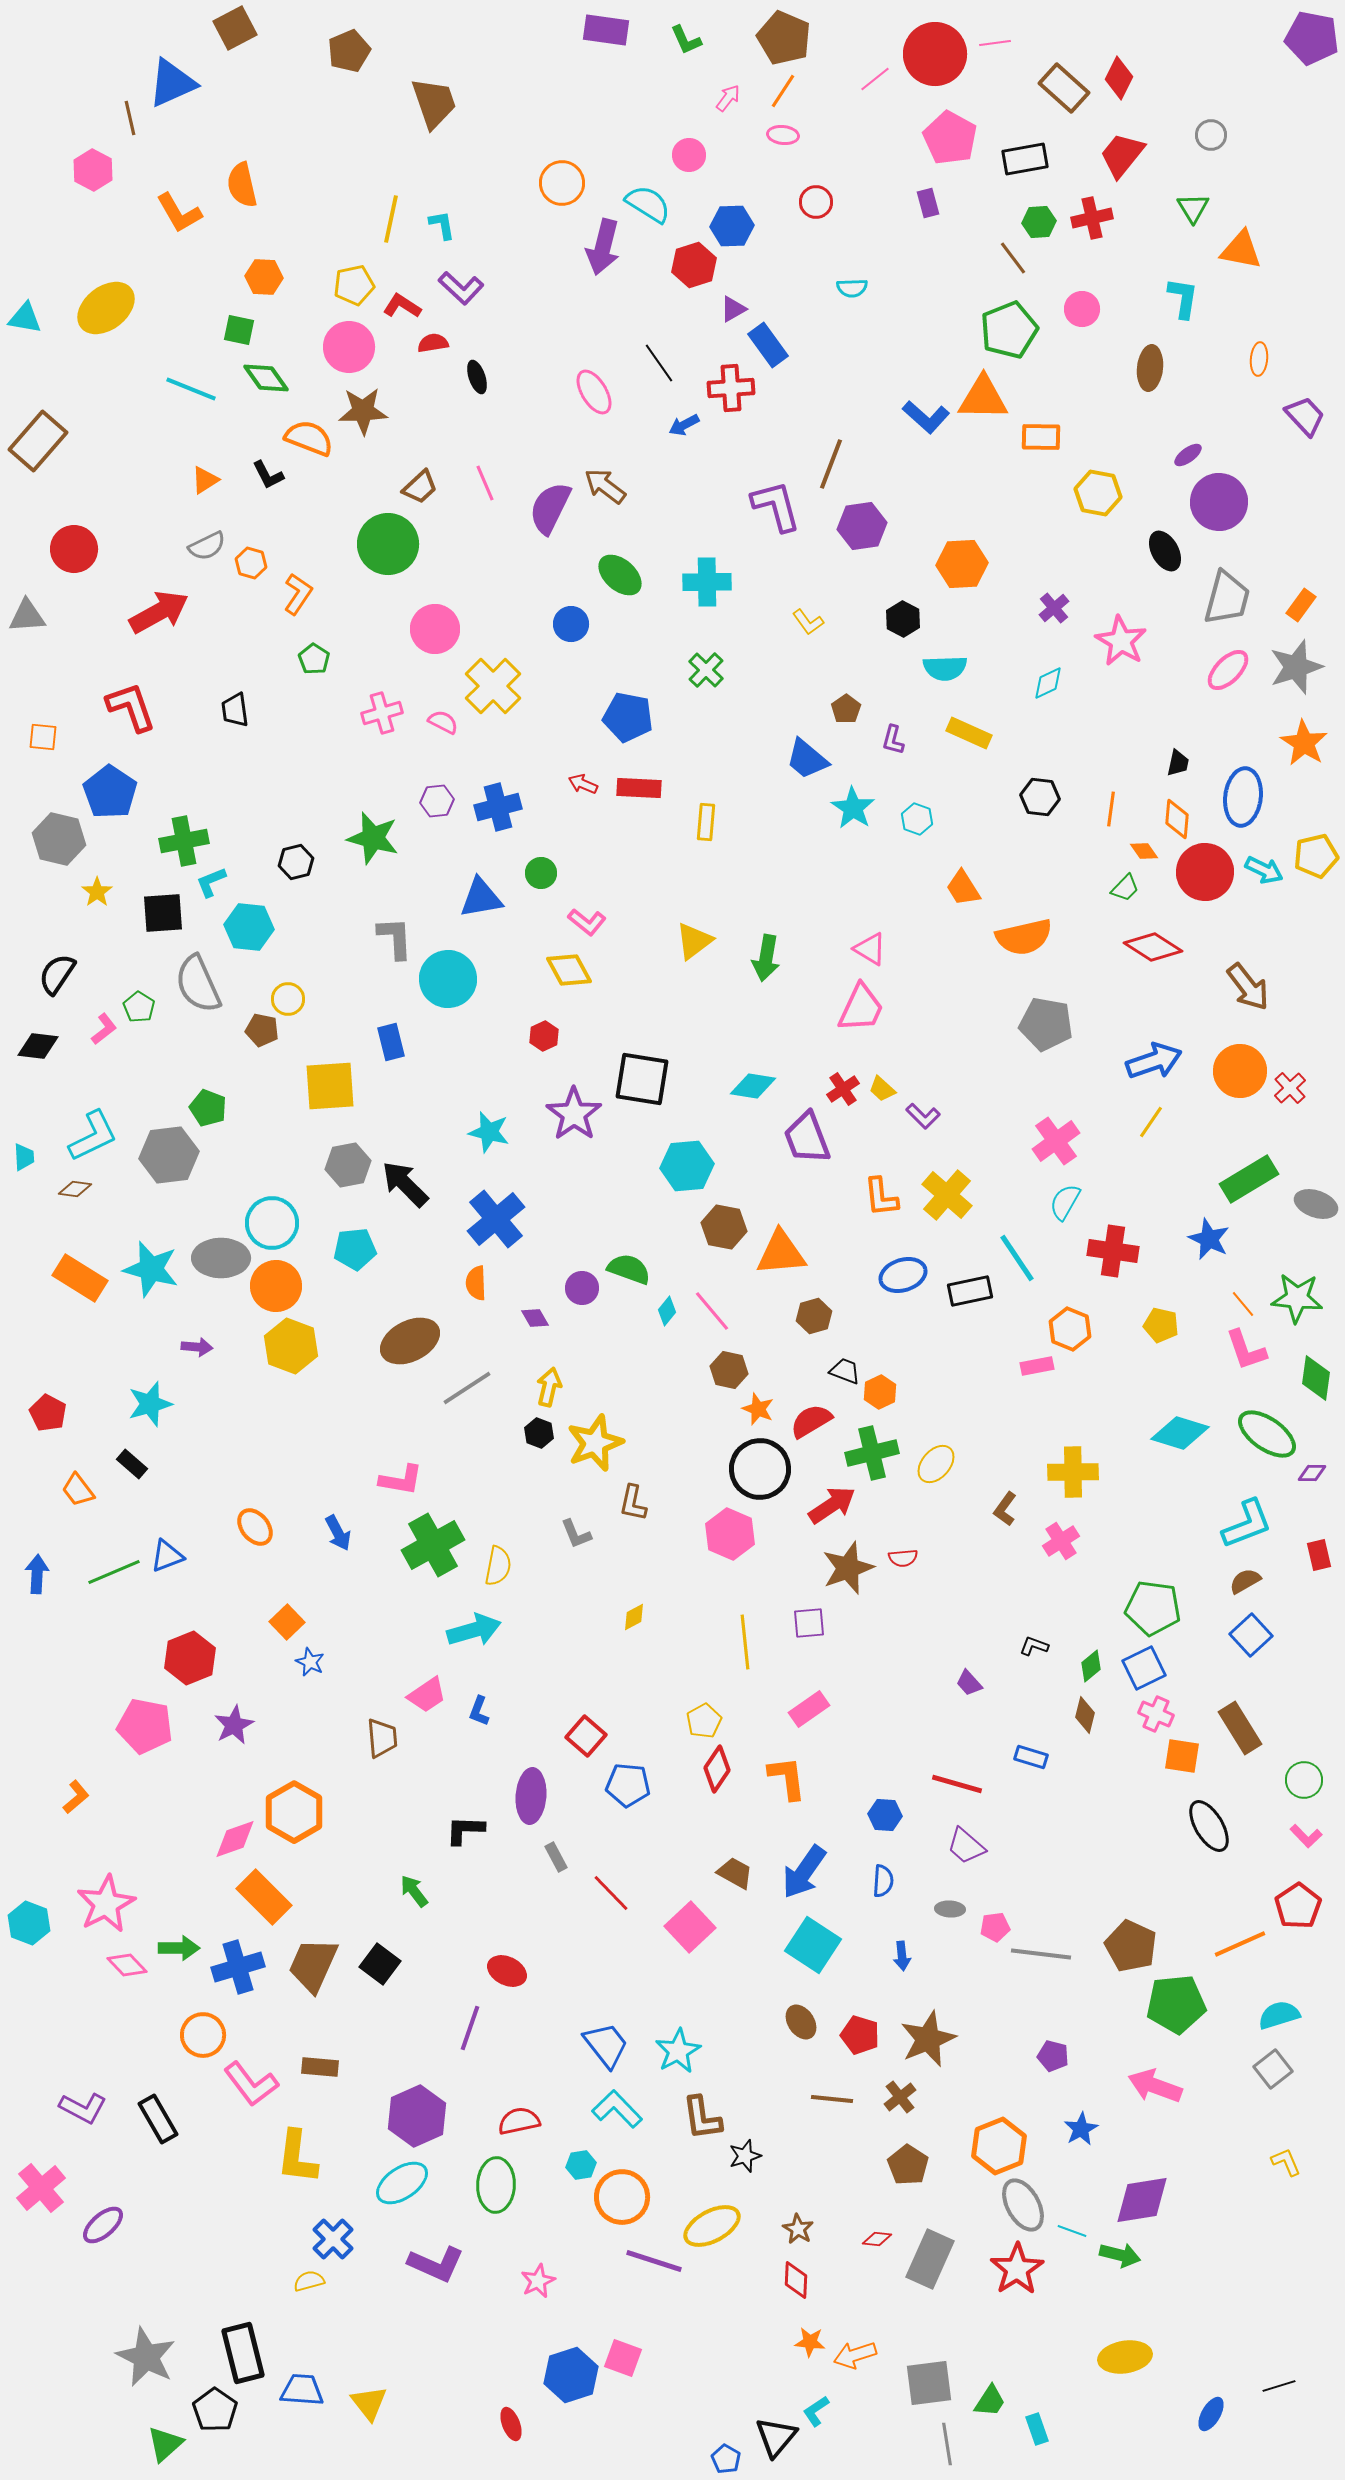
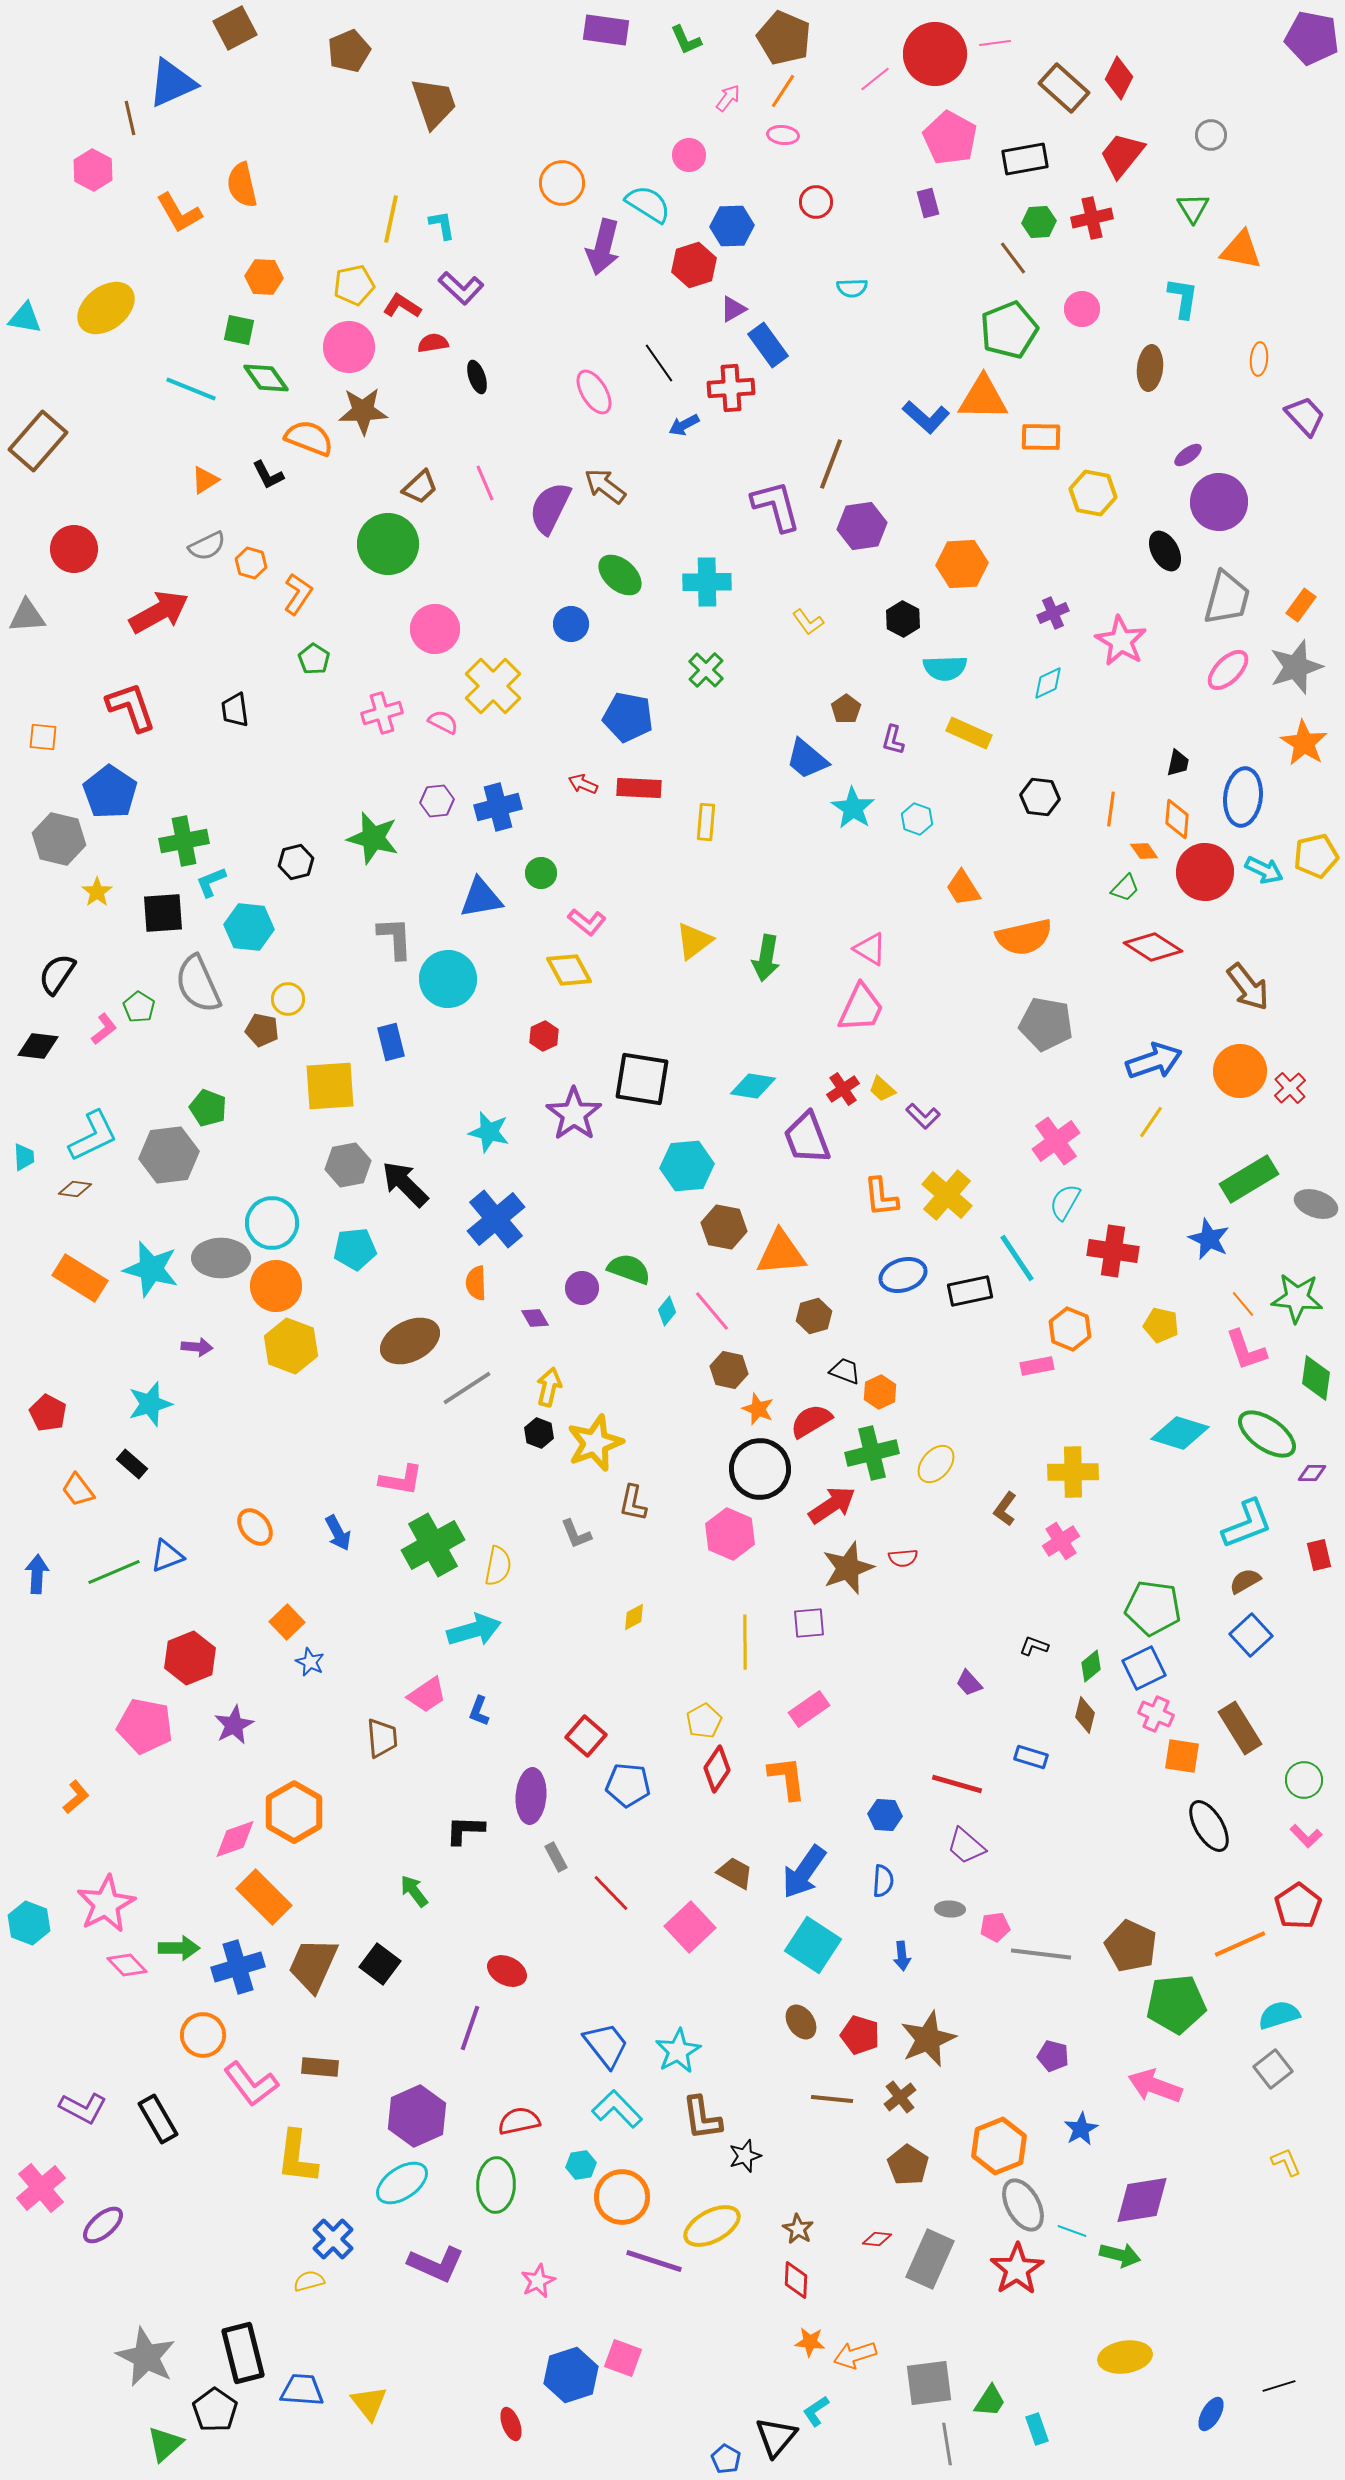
yellow hexagon at (1098, 493): moved 5 px left
purple cross at (1054, 608): moved 1 px left, 5 px down; rotated 16 degrees clockwise
yellow line at (745, 1642): rotated 6 degrees clockwise
